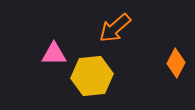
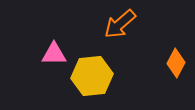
orange arrow: moved 5 px right, 4 px up
